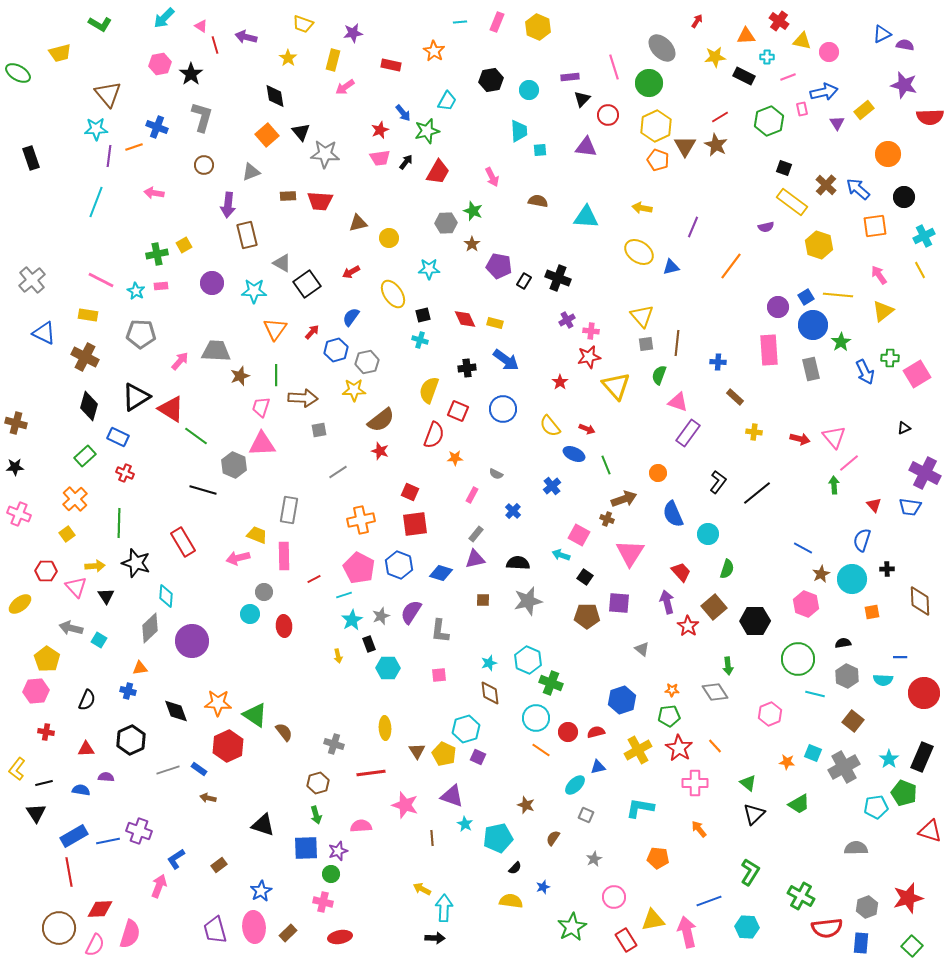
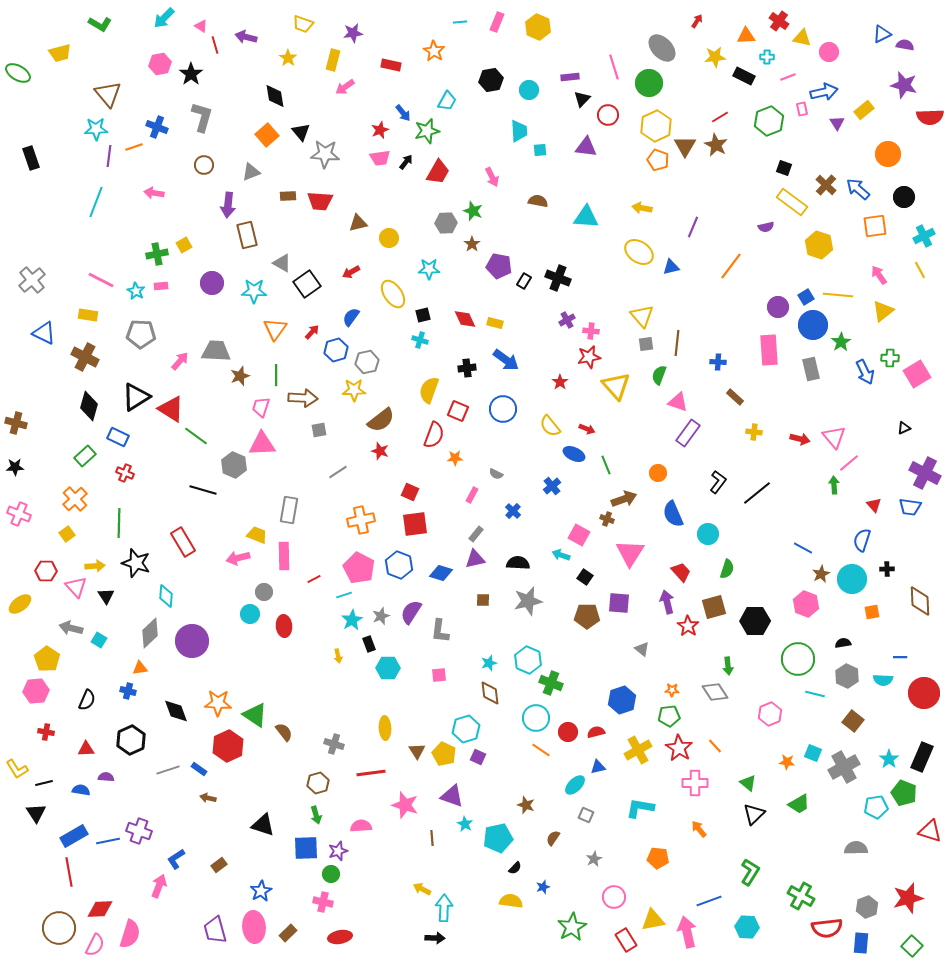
yellow triangle at (802, 41): moved 3 px up
brown square at (714, 607): rotated 25 degrees clockwise
gray diamond at (150, 628): moved 5 px down
yellow L-shape at (17, 769): rotated 70 degrees counterclockwise
